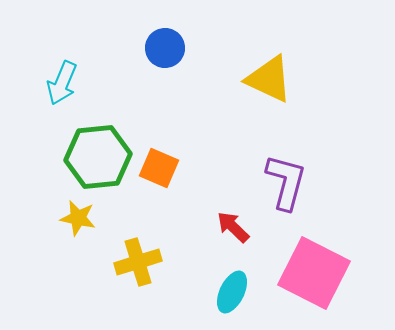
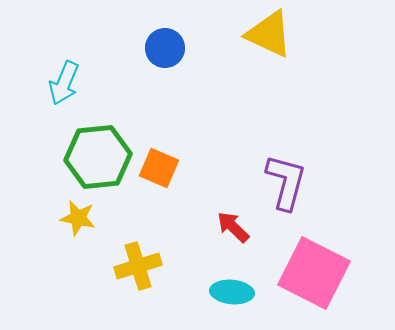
yellow triangle: moved 45 px up
cyan arrow: moved 2 px right
yellow cross: moved 4 px down
cyan ellipse: rotated 69 degrees clockwise
